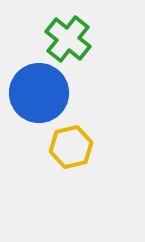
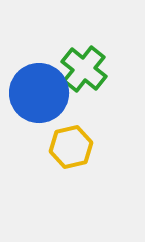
green cross: moved 16 px right, 30 px down
